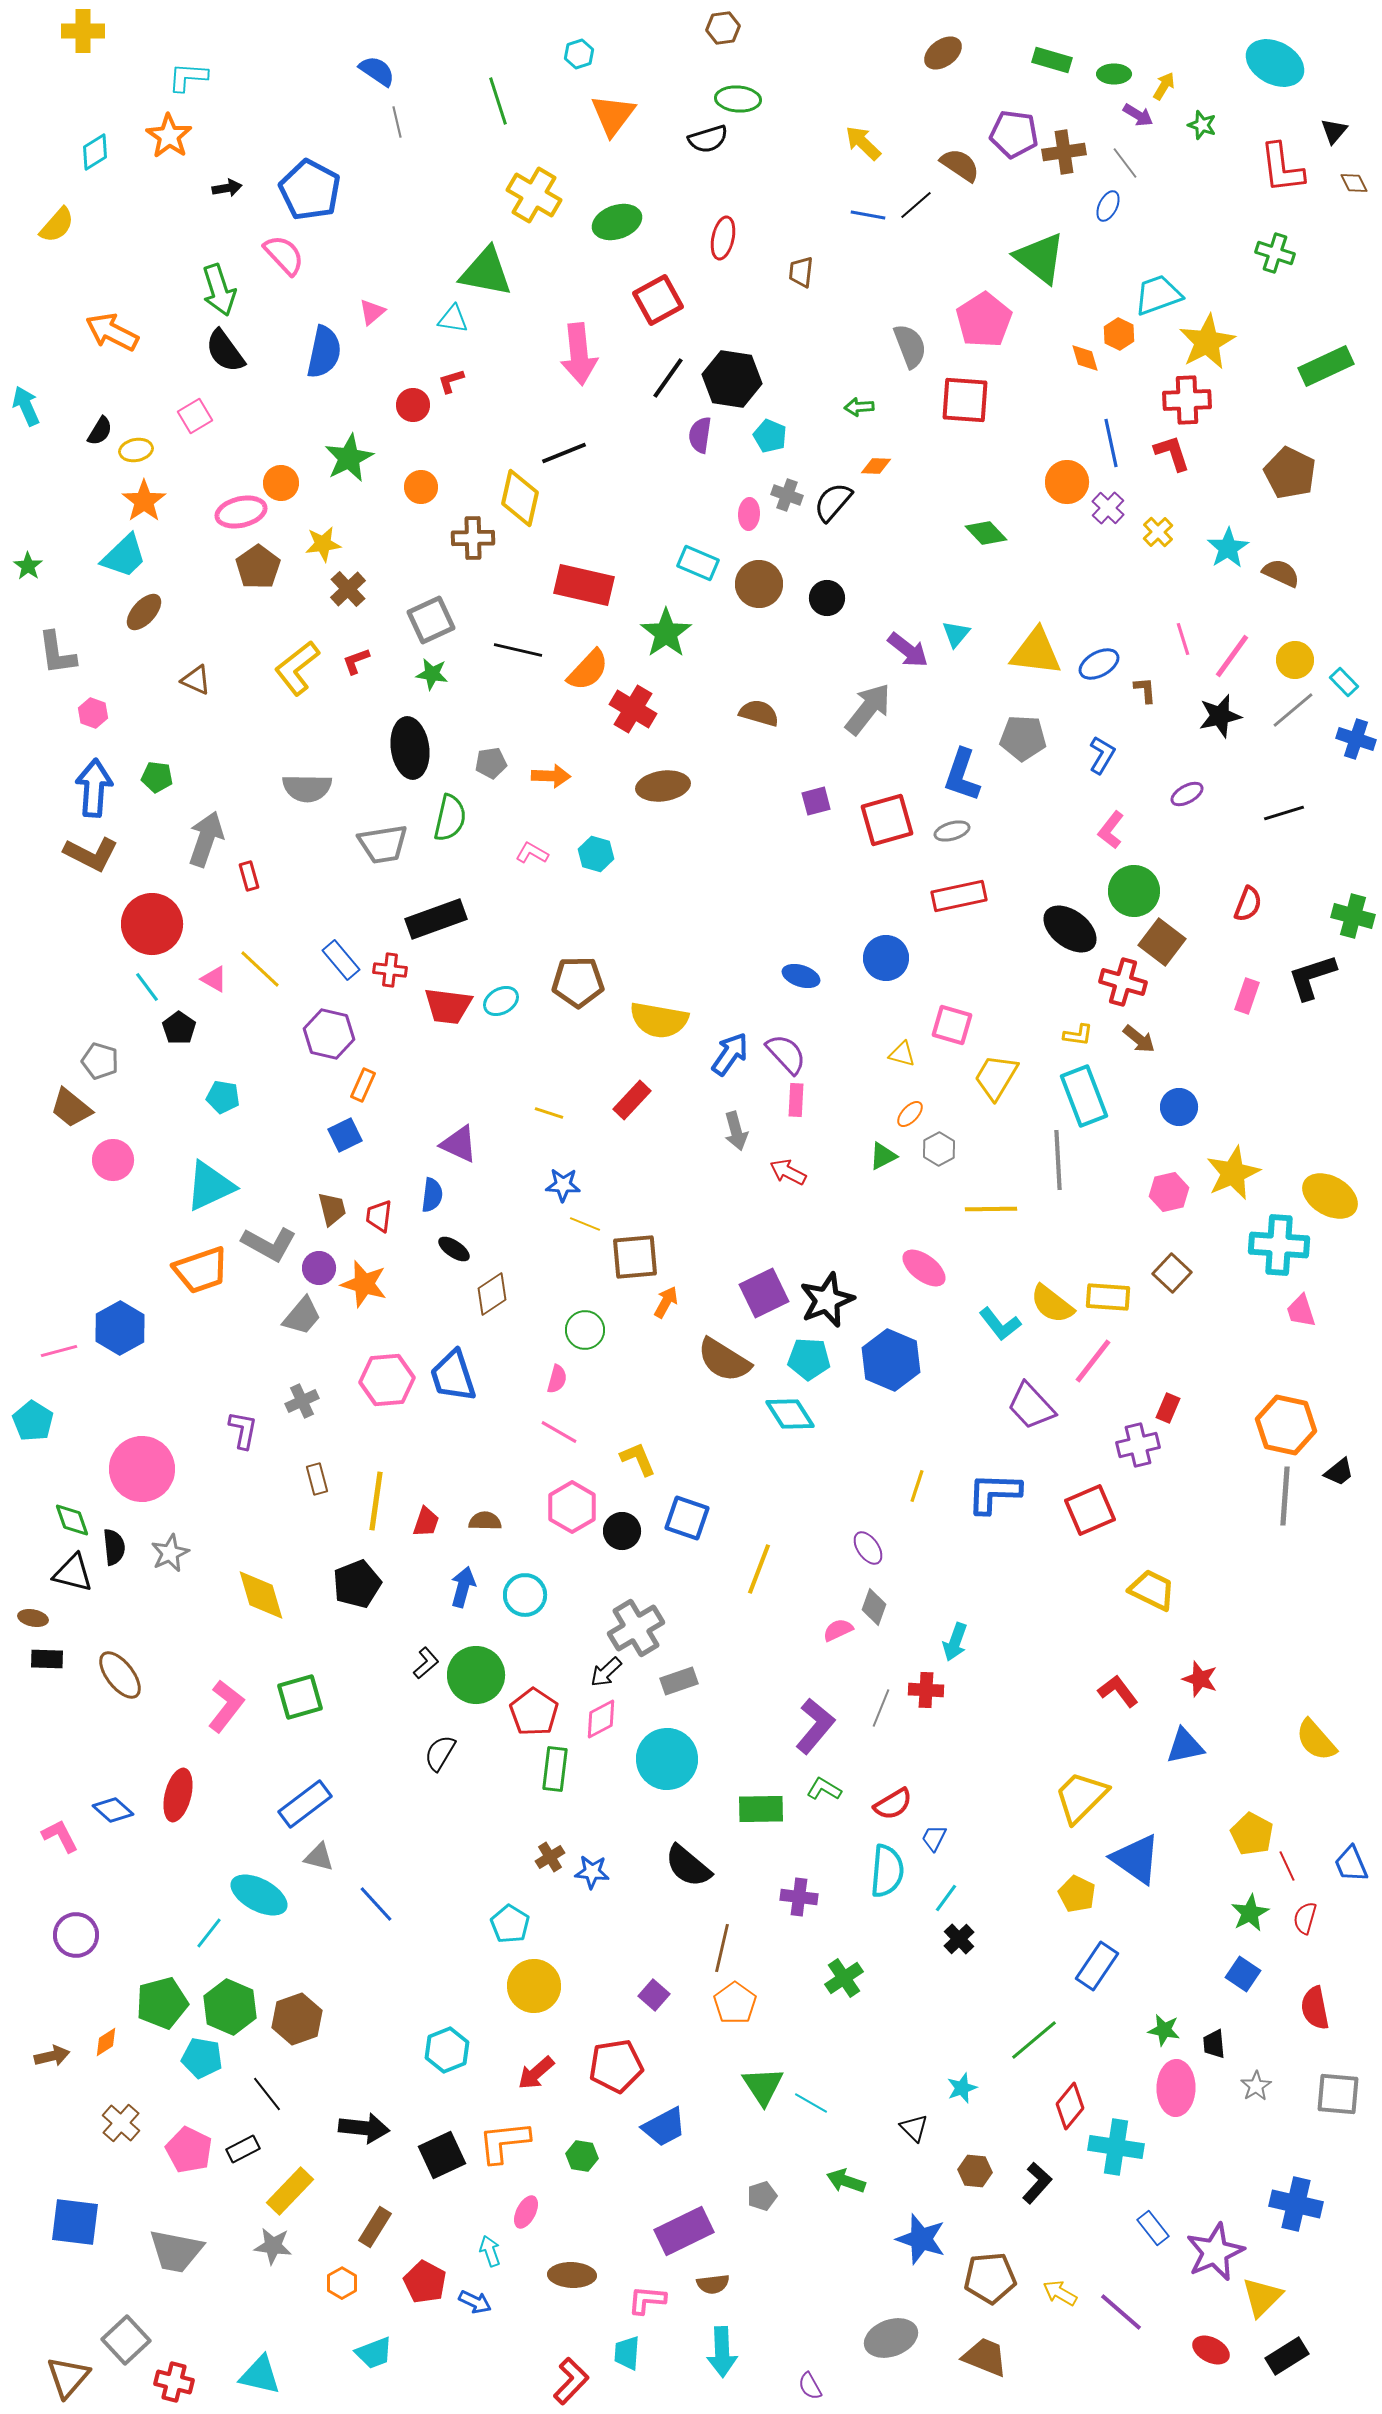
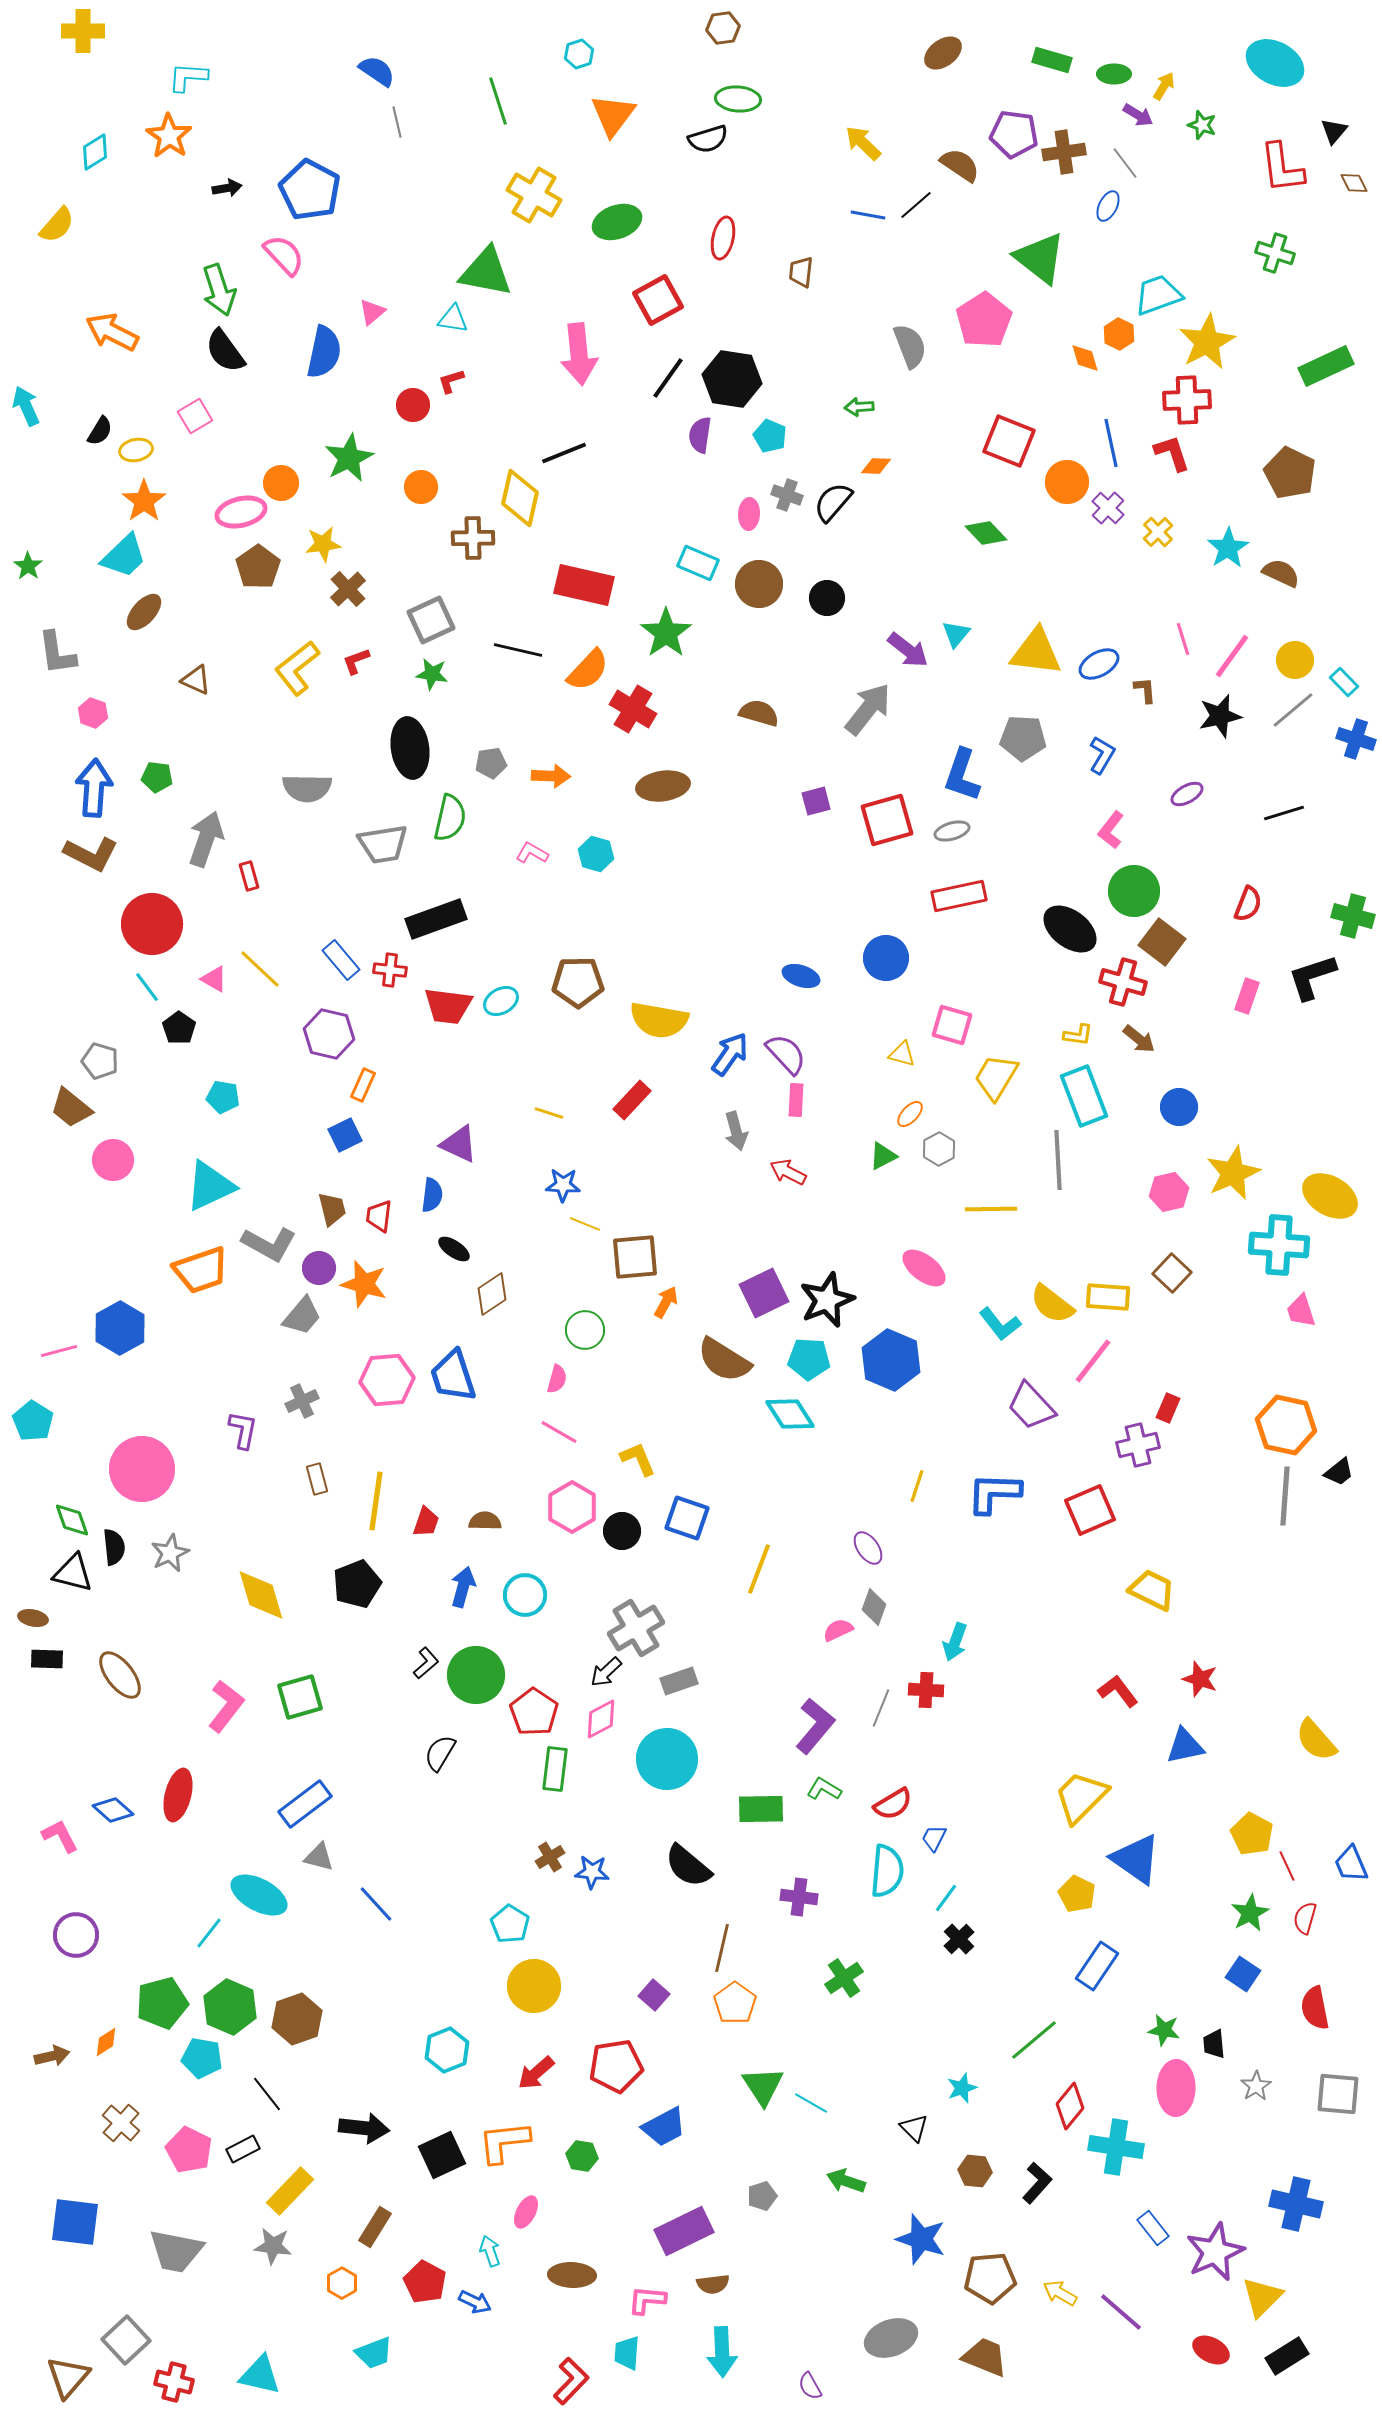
red square at (965, 400): moved 44 px right, 41 px down; rotated 18 degrees clockwise
